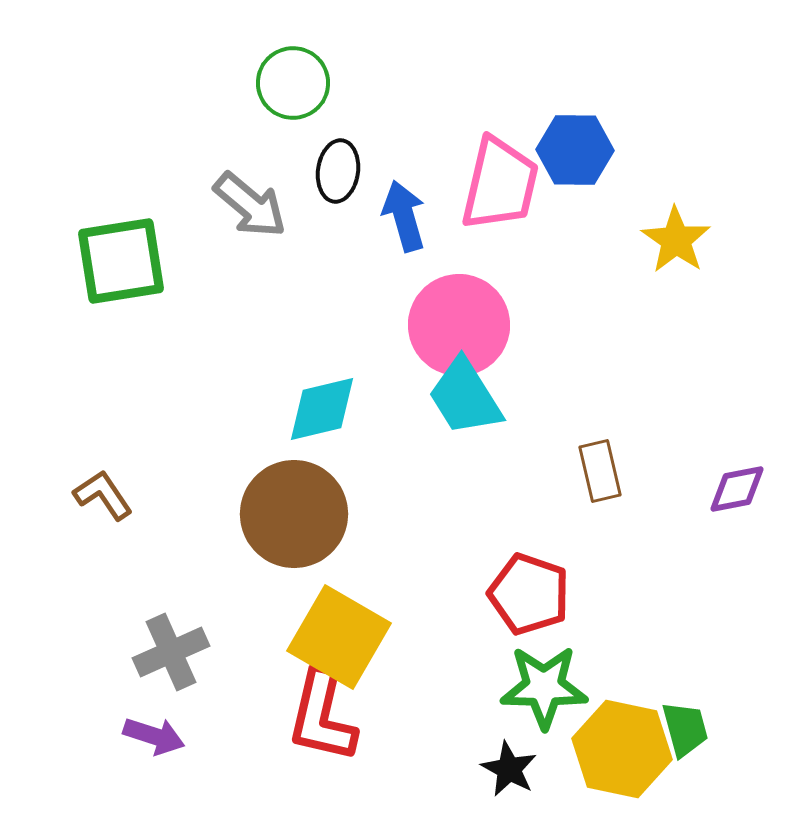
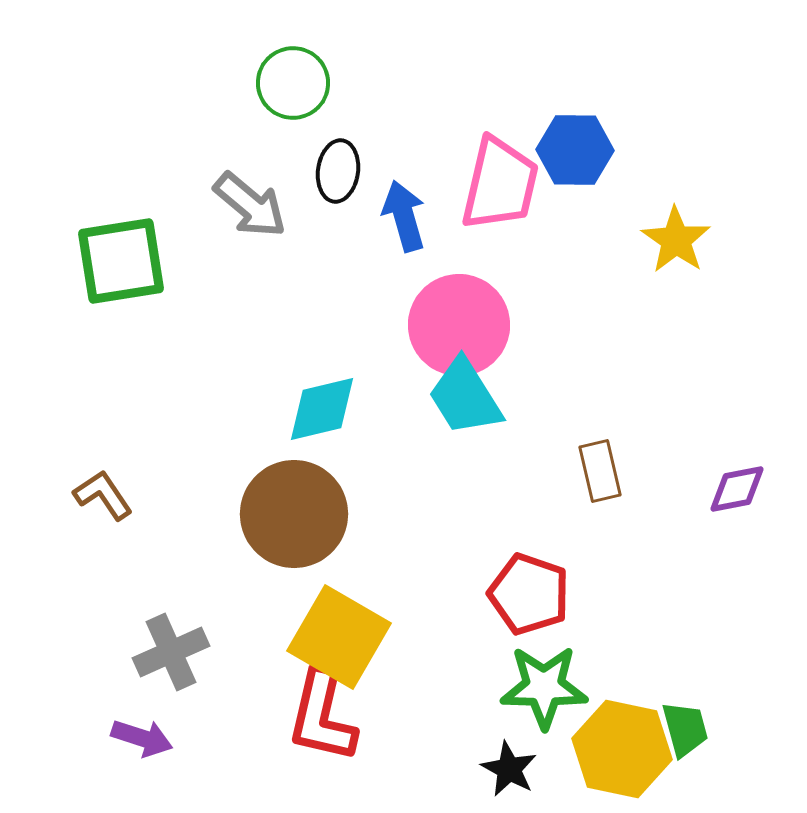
purple arrow: moved 12 px left, 2 px down
